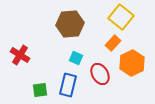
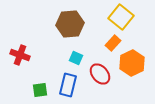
red cross: rotated 12 degrees counterclockwise
red ellipse: rotated 10 degrees counterclockwise
